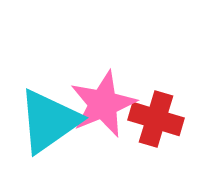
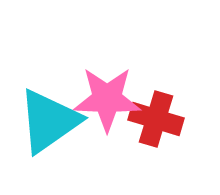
pink star: moved 4 px right, 5 px up; rotated 24 degrees clockwise
